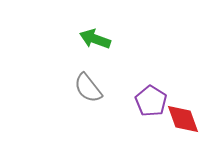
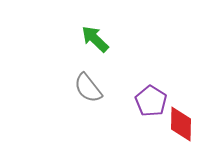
green arrow: rotated 24 degrees clockwise
red diamond: moved 2 px left, 5 px down; rotated 21 degrees clockwise
